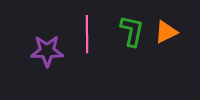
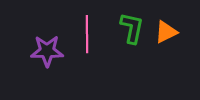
green L-shape: moved 3 px up
